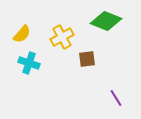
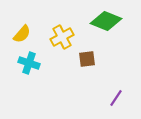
purple line: rotated 66 degrees clockwise
